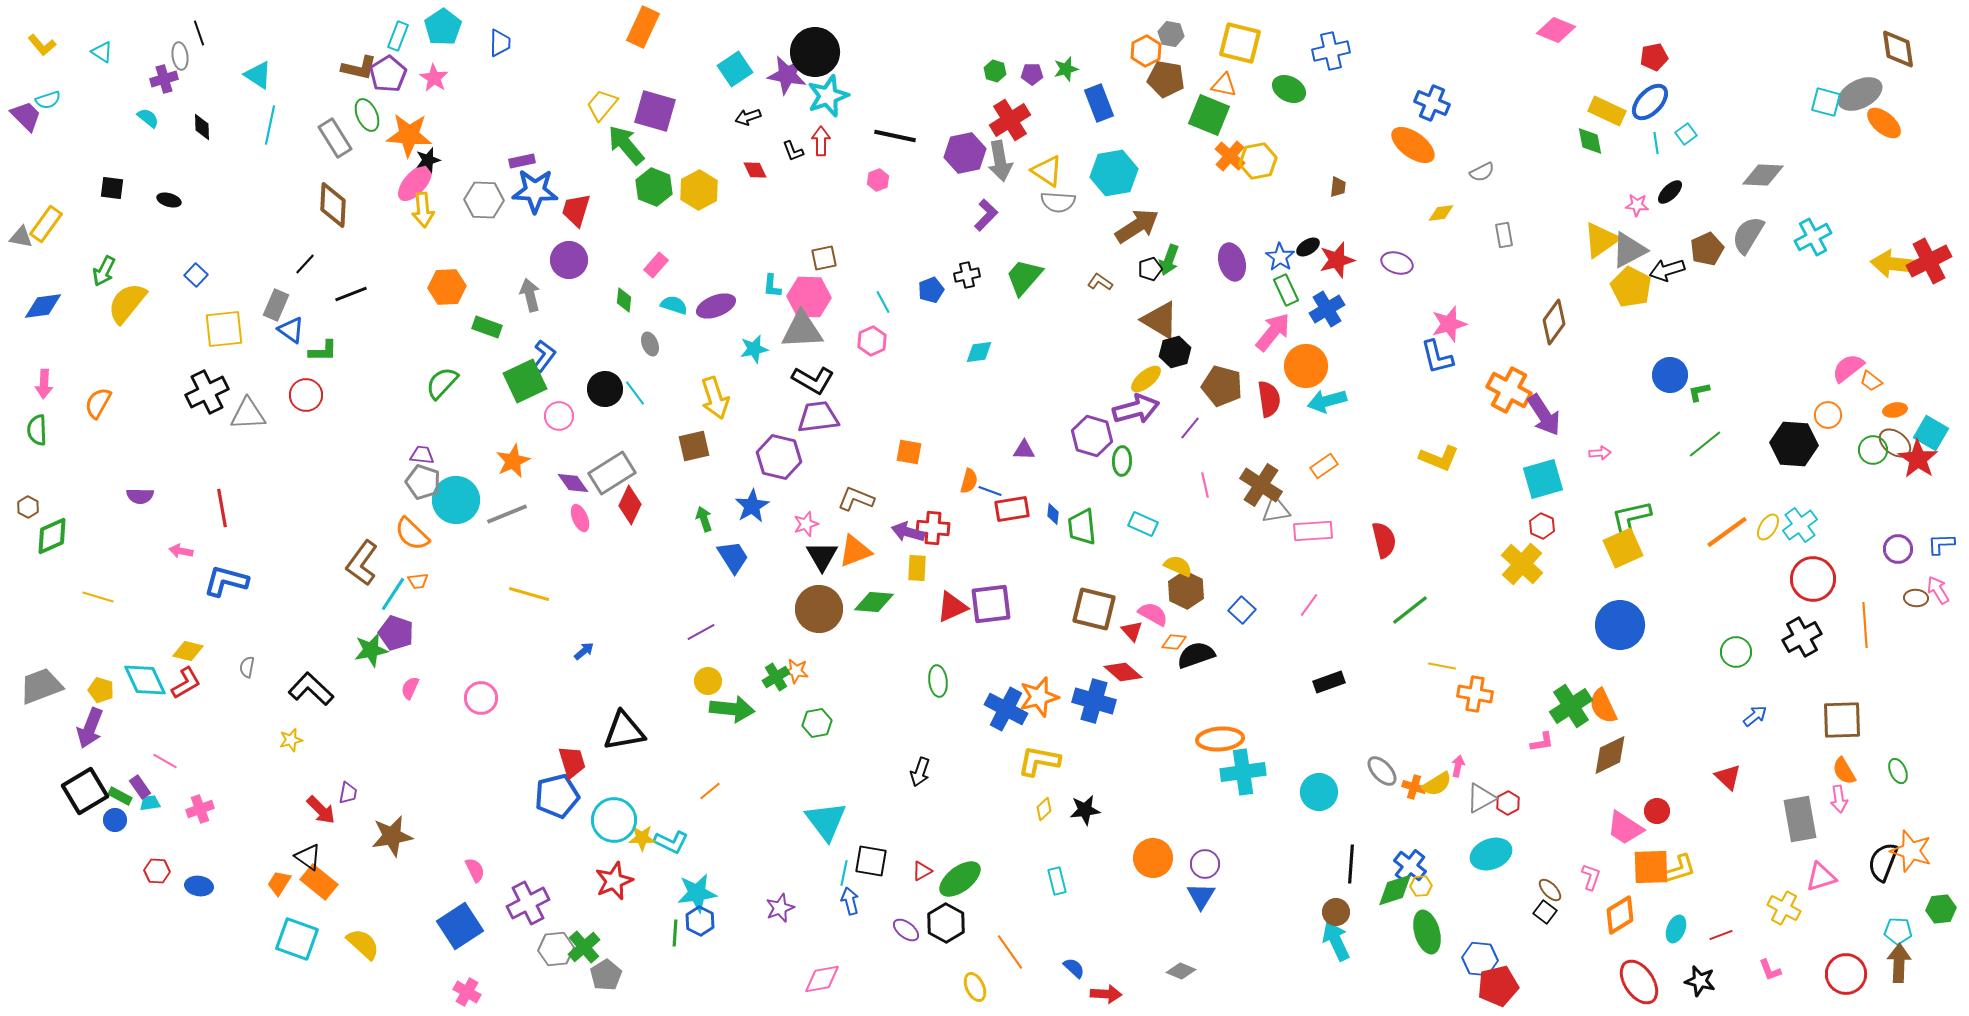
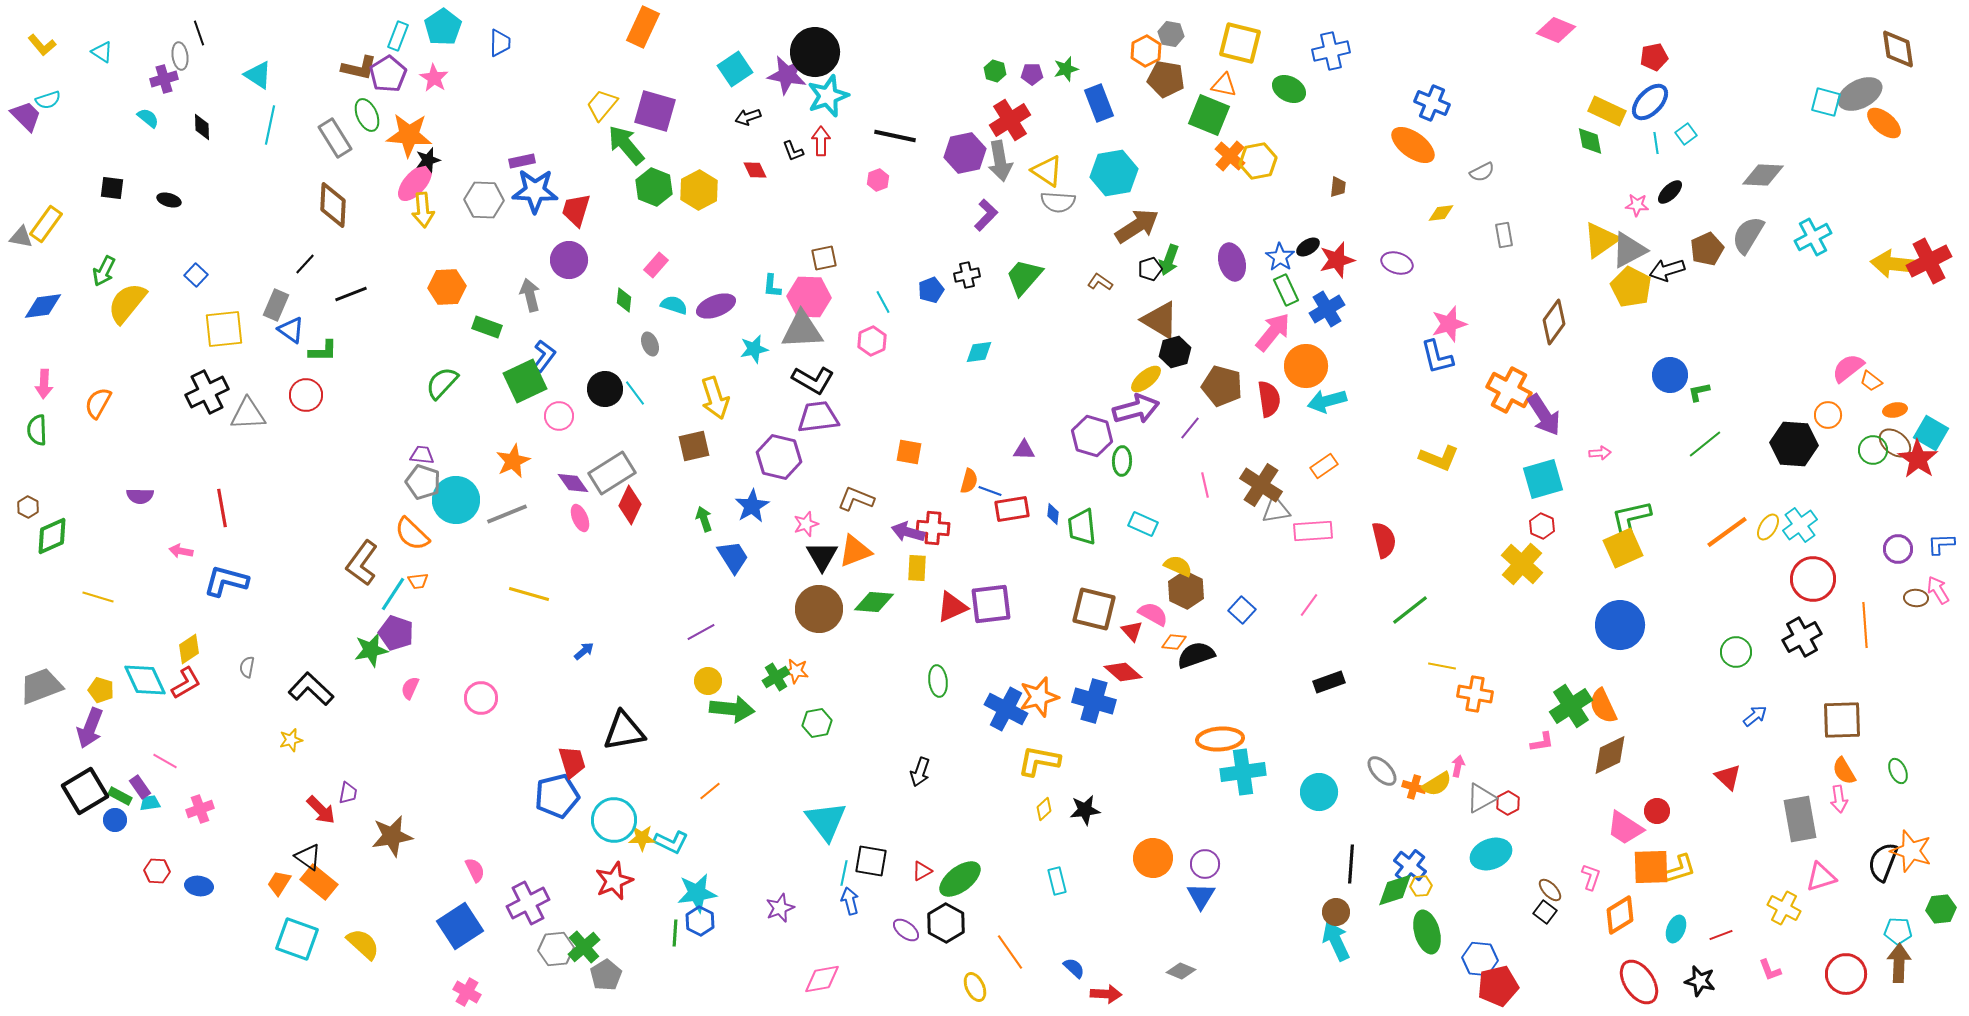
yellow diamond at (188, 651): moved 1 px right, 2 px up; rotated 48 degrees counterclockwise
